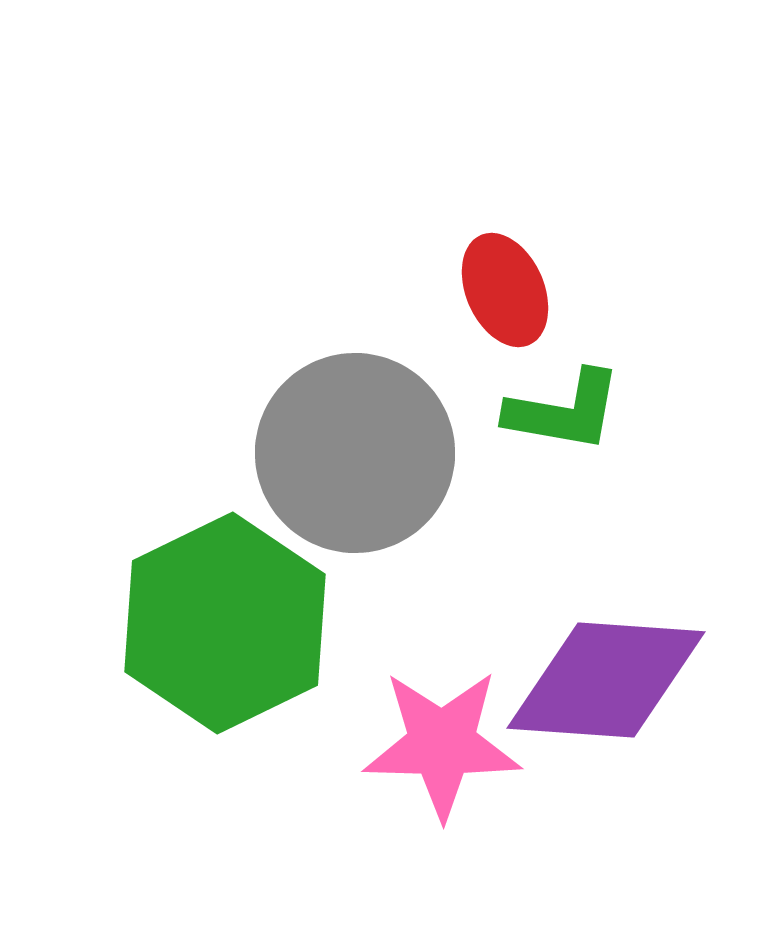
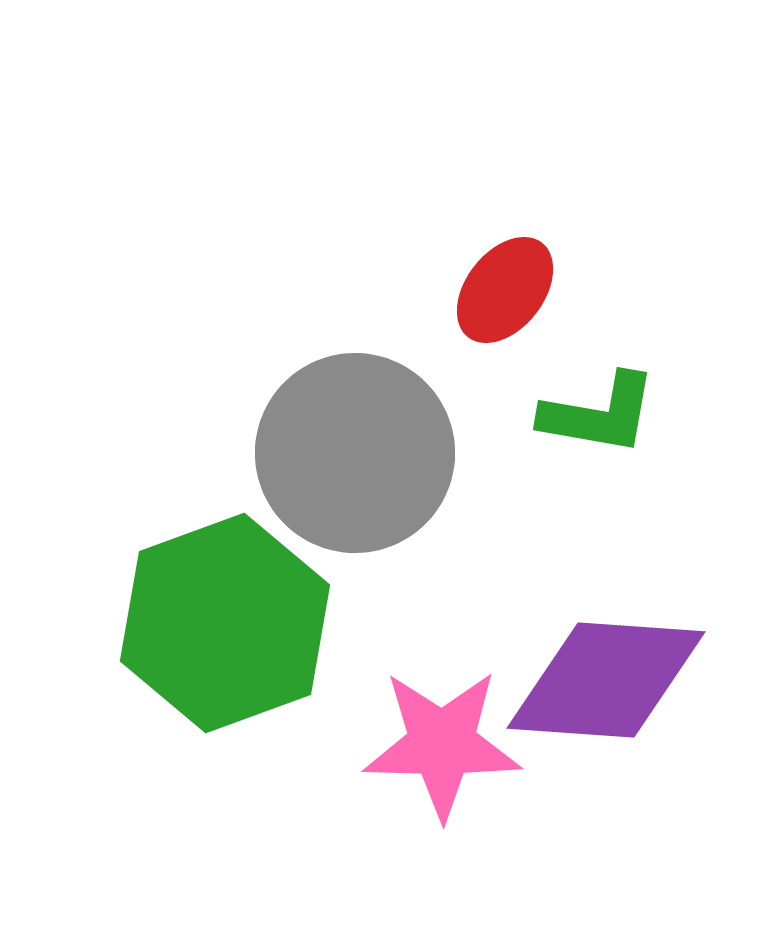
red ellipse: rotated 62 degrees clockwise
green L-shape: moved 35 px right, 3 px down
green hexagon: rotated 6 degrees clockwise
